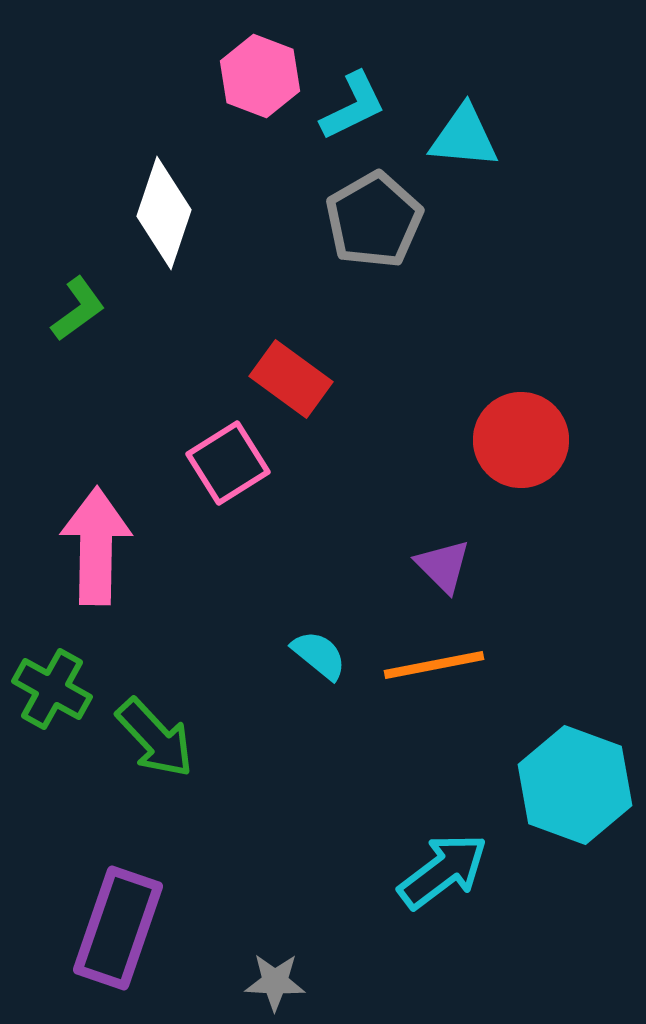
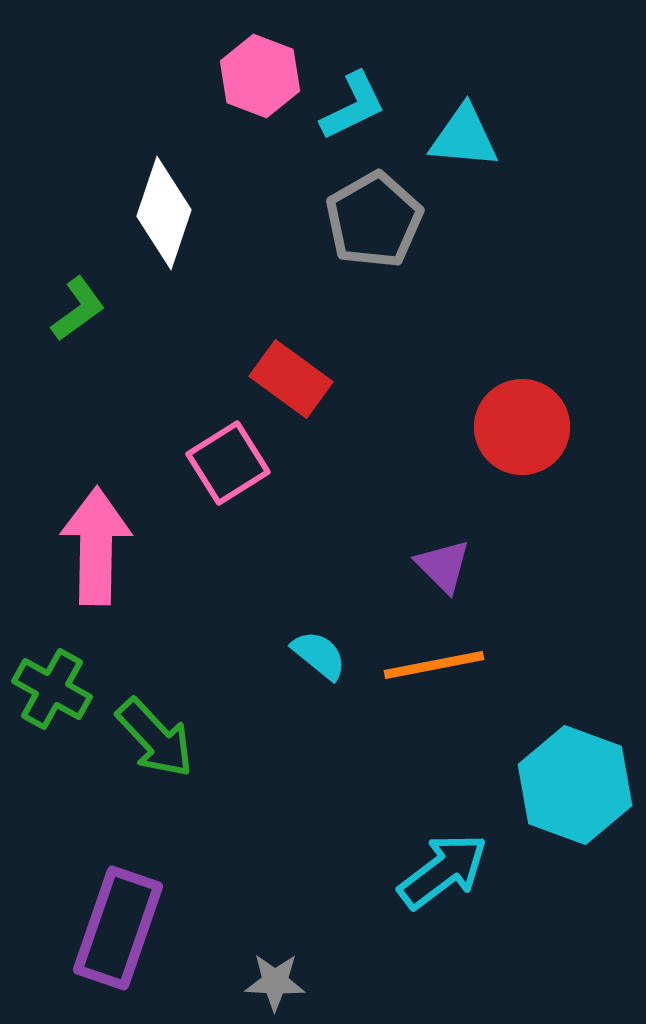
red circle: moved 1 px right, 13 px up
